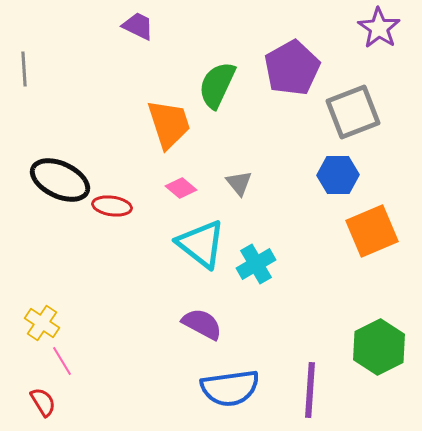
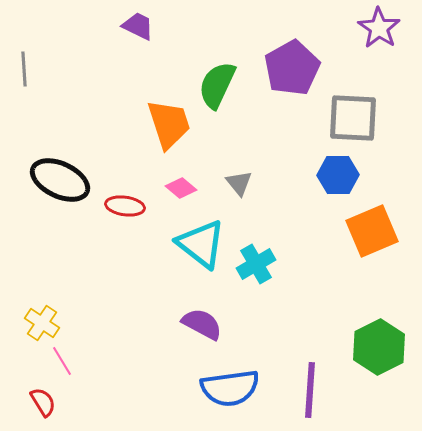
gray square: moved 6 px down; rotated 24 degrees clockwise
red ellipse: moved 13 px right
